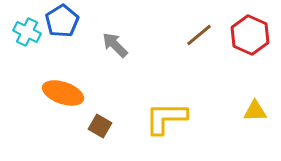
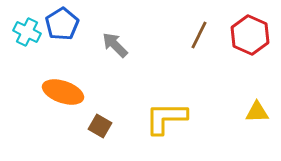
blue pentagon: moved 3 px down
brown line: rotated 24 degrees counterclockwise
orange ellipse: moved 1 px up
yellow triangle: moved 2 px right, 1 px down
